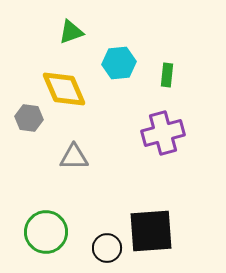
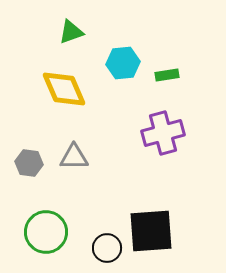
cyan hexagon: moved 4 px right
green rectangle: rotated 75 degrees clockwise
gray hexagon: moved 45 px down
